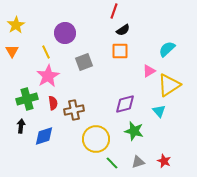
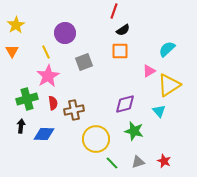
blue diamond: moved 2 px up; rotated 20 degrees clockwise
